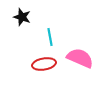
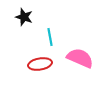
black star: moved 2 px right
red ellipse: moved 4 px left
